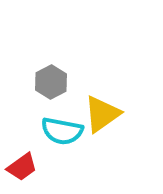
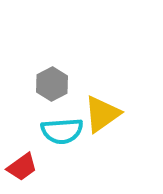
gray hexagon: moved 1 px right, 2 px down
cyan semicircle: rotated 15 degrees counterclockwise
